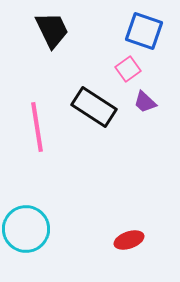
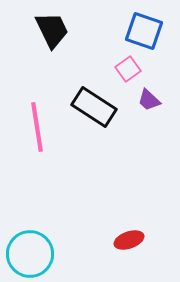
purple trapezoid: moved 4 px right, 2 px up
cyan circle: moved 4 px right, 25 px down
